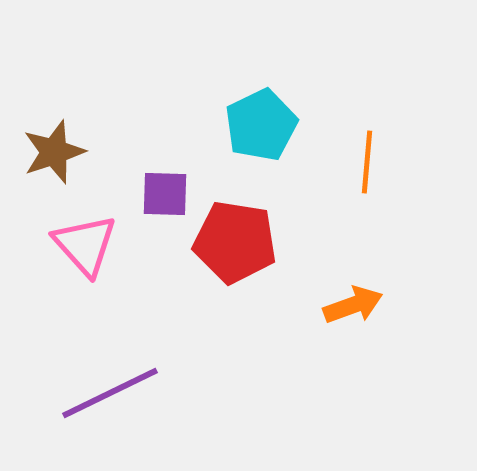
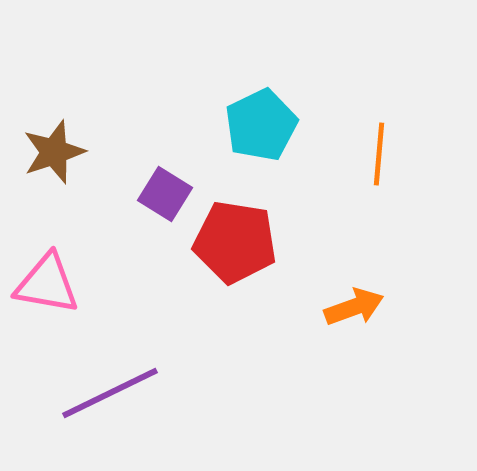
orange line: moved 12 px right, 8 px up
purple square: rotated 30 degrees clockwise
pink triangle: moved 38 px left, 39 px down; rotated 38 degrees counterclockwise
orange arrow: moved 1 px right, 2 px down
